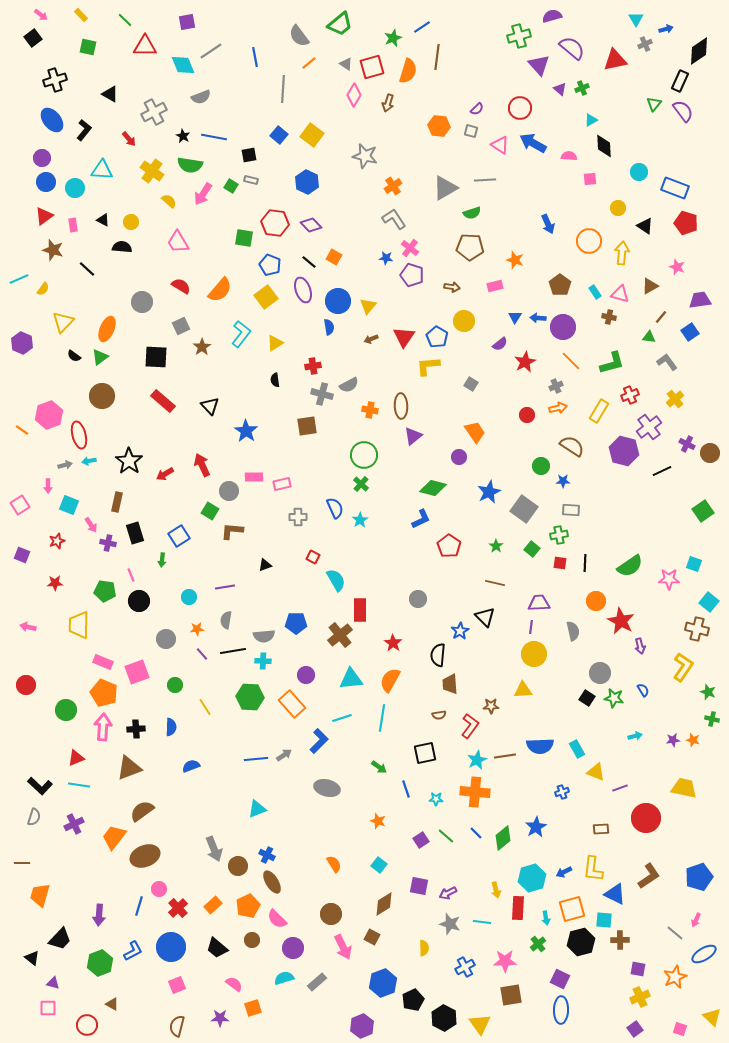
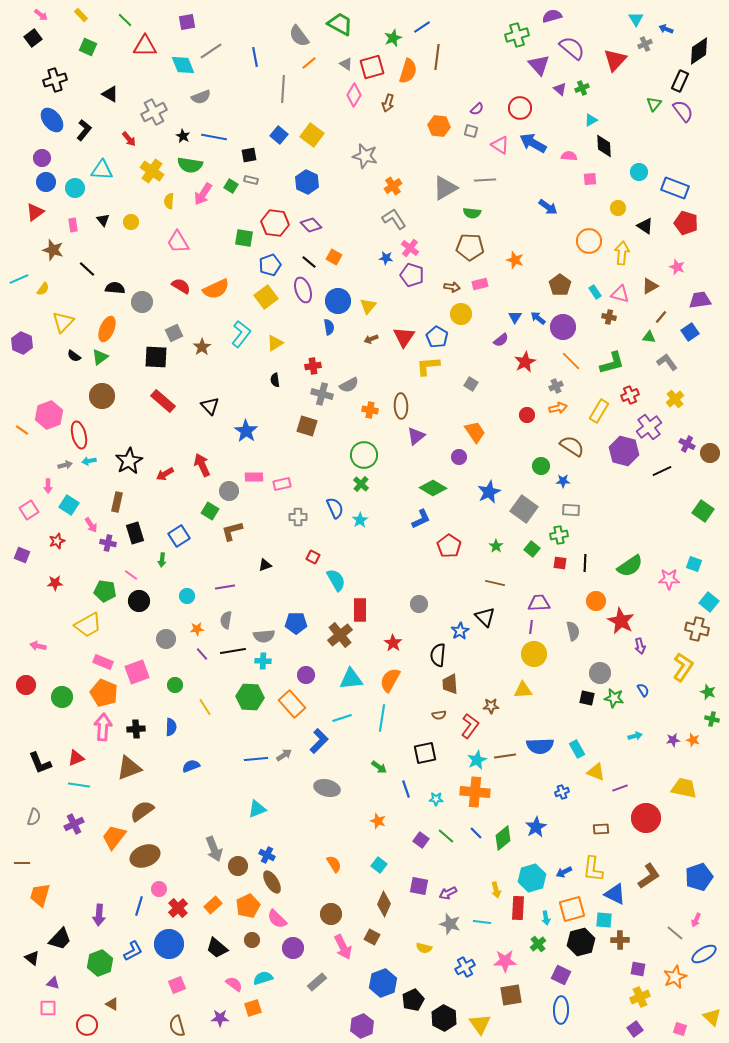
green trapezoid at (340, 24): rotated 112 degrees counterclockwise
blue arrow at (666, 29): rotated 144 degrees counterclockwise
green cross at (519, 36): moved 2 px left, 1 px up
green square at (88, 47): rotated 12 degrees clockwise
red triangle at (615, 60): rotated 35 degrees counterclockwise
yellow semicircle at (169, 201): rotated 126 degrees counterclockwise
green semicircle at (472, 213): rotated 24 degrees clockwise
red triangle at (44, 216): moved 9 px left, 4 px up
black triangle at (103, 220): rotated 24 degrees clockwise
blue arrow at (548, 224): moved 17 px up; rotated 30 degrees counterclockwise
black semicircle at (122, 247): moved 7 px left, 41 px down
blue pentagon at (270, 265): rotated 30 degrees clockwise
pink rectangle at (495, 286): moved 15 px left, 2 px up
orange semicircle at (220, 290): moved 4 px left, 1 px up; rotated 24 degrees clockwise
blue arrow at (538, 318): rotated 35 degrees clockwise
yellow circle at (464, 321): moved 3 px left, 7 px up
gray square at (181, 326): moved 7 px left, 7 px down
purple semicircle at (500, 344): moved 1 px right, 4 px up
brown square at (307, 426): rotated 25 degrees clockwise
purple triangle at (413, 436): moved 3 px right
black star at (129, 461): rotated 8 degrees clockwise
green diamond at (433, 488): rotated 16 degrees clockwise
pink square at (20, 505): moved 9 px right, 5 px down
cyan square at (69, 505): rotated 12 degrees clockwise
green square at (703, 511): rotated 20 degrees counterclockwise
brown L-shape at (232, 531): rotated 20 degrees counterclockwise
pink line at (131, 575): rotated 32 degrees counterclockwise
cyan circle at (189, 597): moved 2 px left, 1 px up
gray circle at (418, 599): moved 1 px right, 5 px down
yellow trapezoid at (79, 625): moved 9 px right; rotated 120 degrees counterclockwise
pink arrow at (28, 627): moved 10 px right, 19 px down
black square at (587, 698): rotated 21 degrees counterclockwise
green circle at (66, 710): moved 4 px left, 13 px up
black L-shape at (40, 786): moved 23 px up; rotated 25 degrees clockwise
purple square at (421, 840): rotated 21 degrees counterclockwise
brown diamond at (384, 904): rotated 35 degrees counterclockwise
blue circle at (171, 947): moved 2 px left, 3 px up
yellow semicircle at (424, 948): rotated 105 degrees clockwise
cyan semicircle at (284, 978): moved 21 px left
purple square at (560, 979): moved 1 px right, 4 px up
brown semicircle at (177, 1026): rotated 30 degrees counterclockwise
